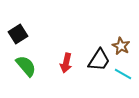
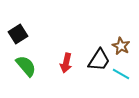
cyan line: moved 2 px left
